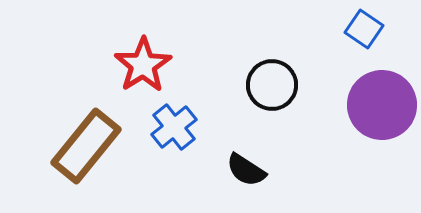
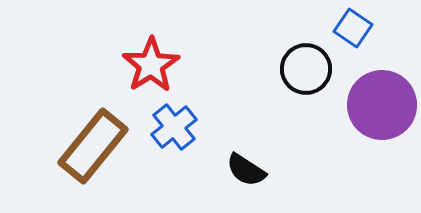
blue square: moved 11 px left, 1 px up
red star: moved 8 px right
black circle: moved 34 px right, 16 px up
brown rectangle: moved 7 px right
